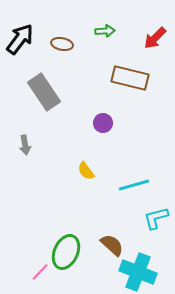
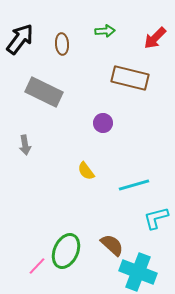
brown ellipse: rotated 75 degrees clockwise
gray rectangle: rotated 30 degrees counterclockwise
green ellipse: moved 1 px up
pink line: moved 3 px left, 6 px up
